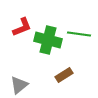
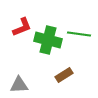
gray triangle: rotated 36 degrees clockwise
